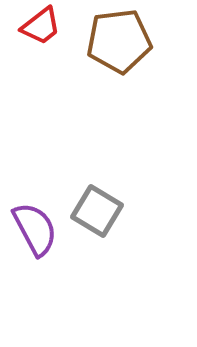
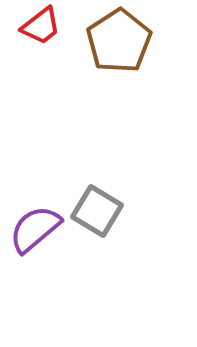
brown pentagon: rotated 26 degrees counterclockwise
purple semicircle: rotated 102 degrees counterclockwise
